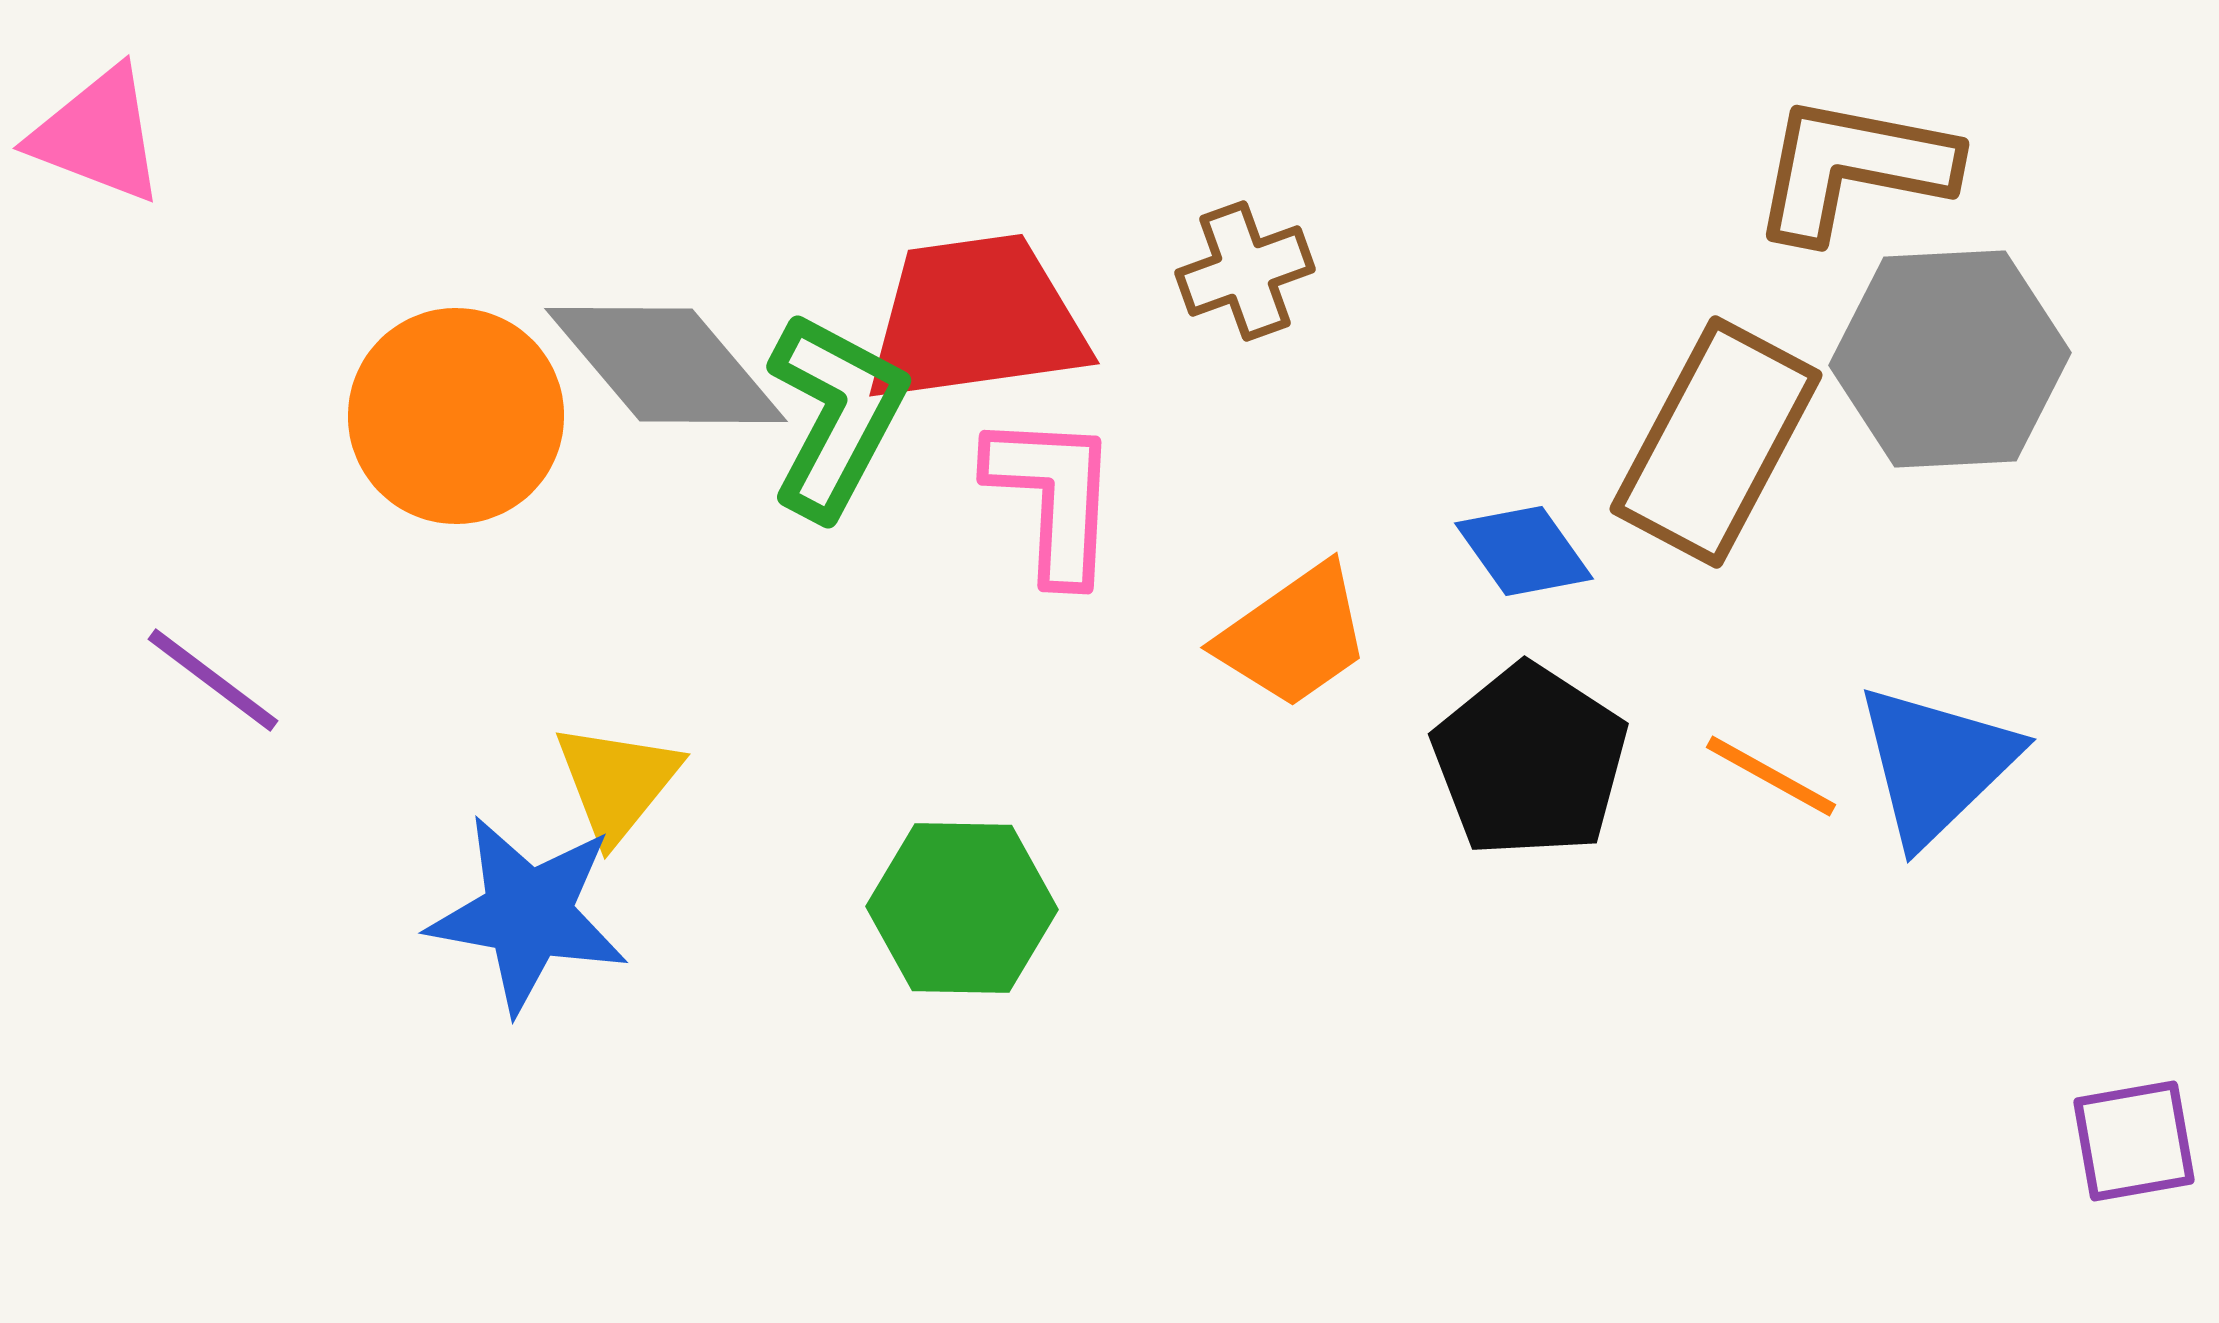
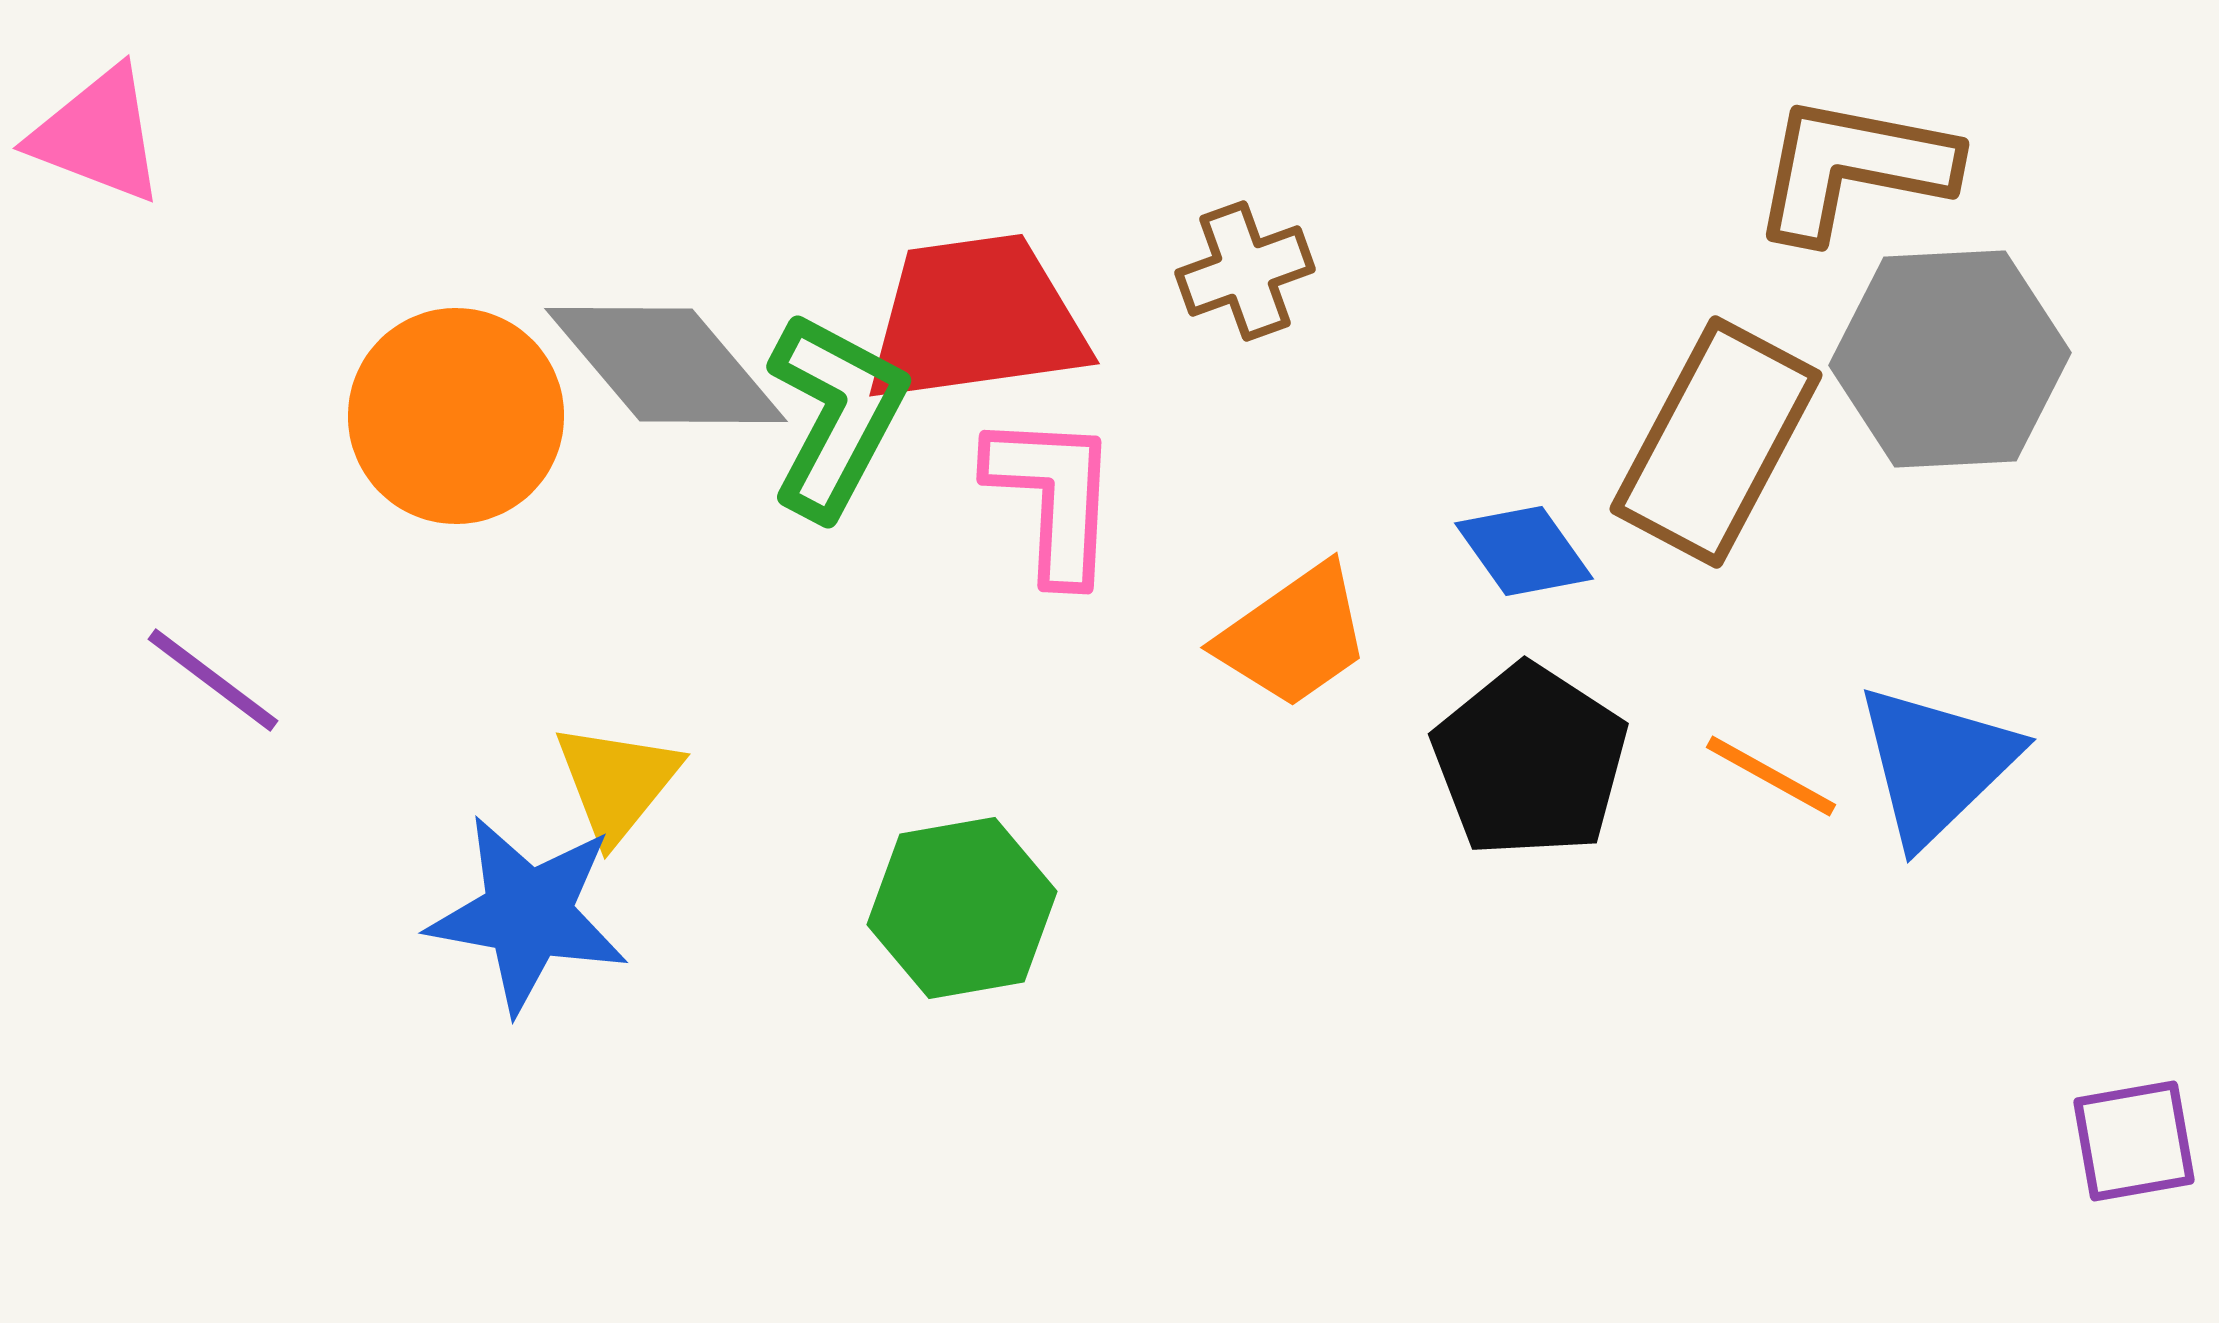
green hexagon: rotated 11 degrees counterclockwise
